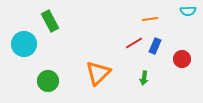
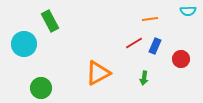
red circle: moved 1 px left
orange triangle: rotated 16 degrees clockwise
green circle: moved 7 px left, 7 px down
